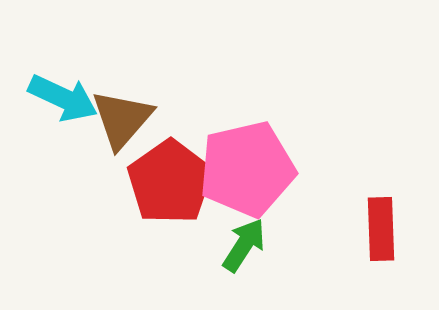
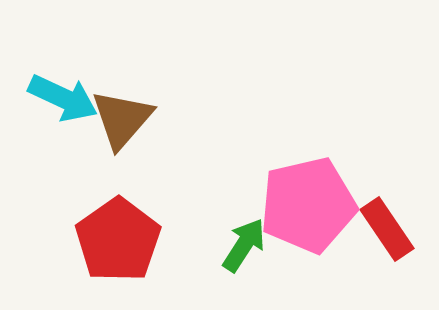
pink pentagon: moved 61 px right, 36 px down
red pentagon: moved 52 px left, 58 px down
red rectangle: moved 6 px right; rotated 32 degrees counterclockwise
